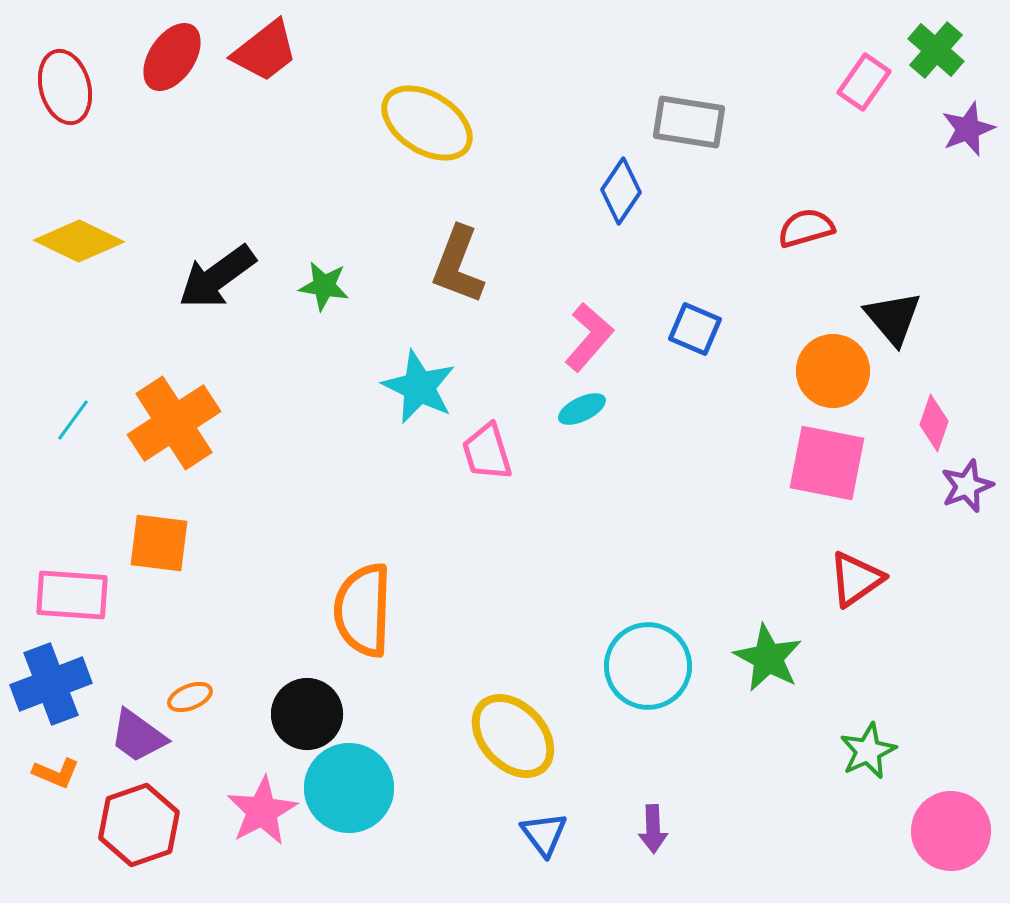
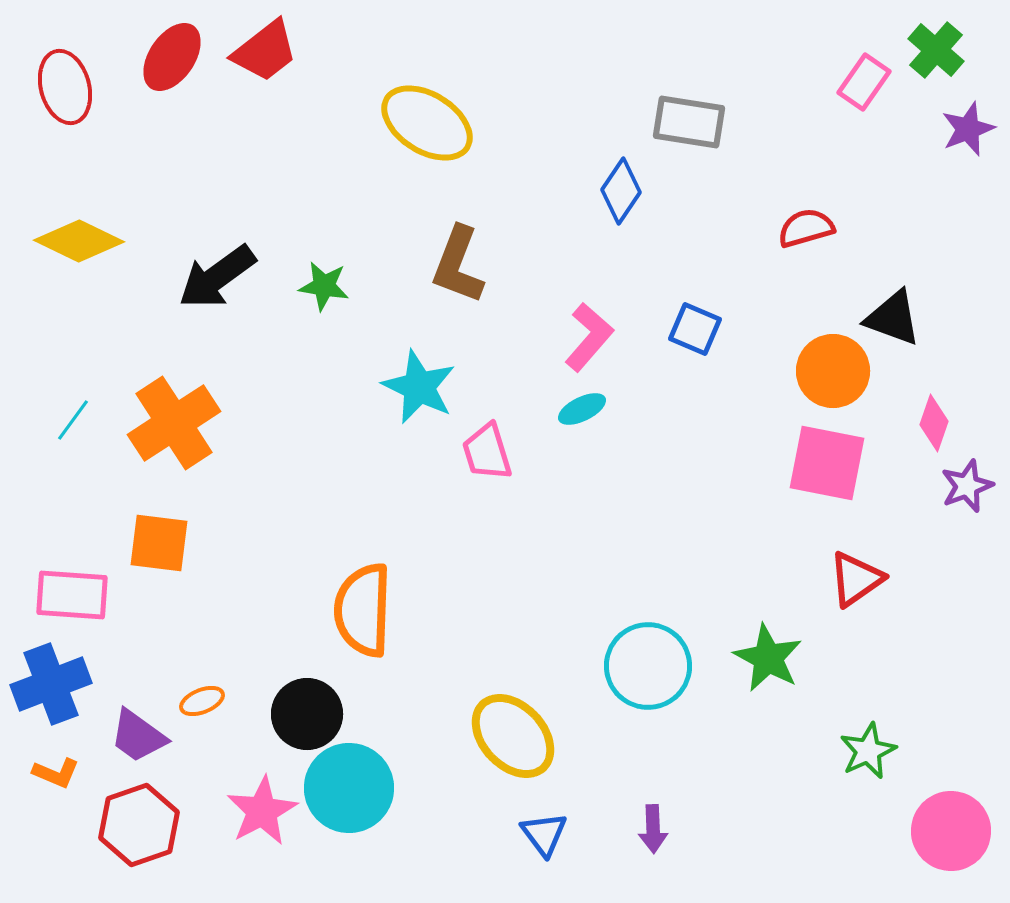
black triangle at (893, 318): rotated 30 degrees counterclockwise
orange ellipse at (190, 697): moved 12 px right, 4 px down
